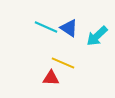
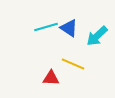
cyan line: rotated 40 degrees counterclockwise
yellow line: moved 10 px right, 1 px down
